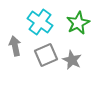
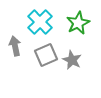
cyan cross: rotated 10 degrees clockwise
